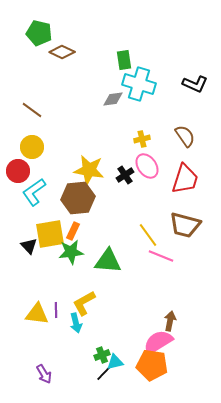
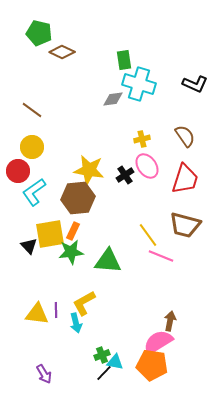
cyan triangle: rotated 24 degrees clockwise
